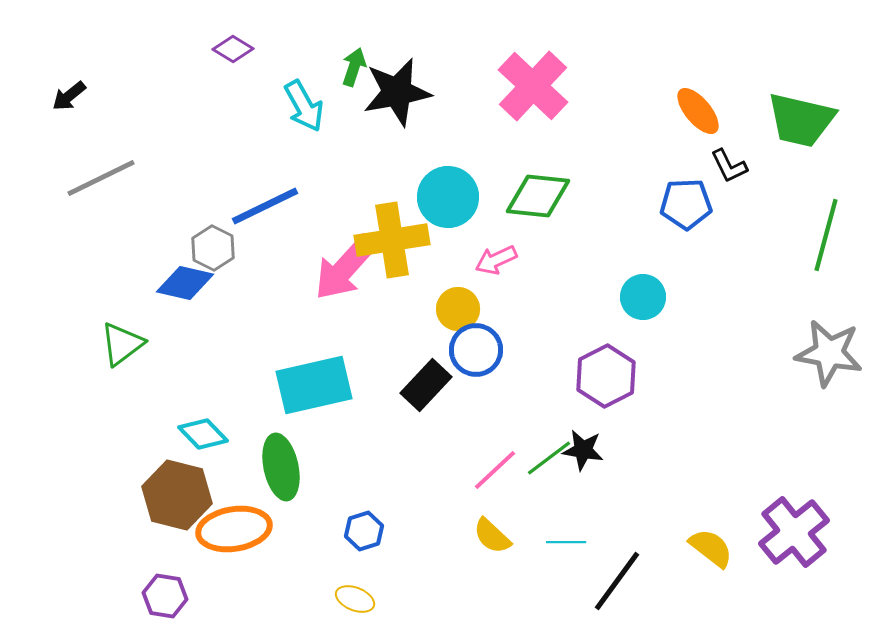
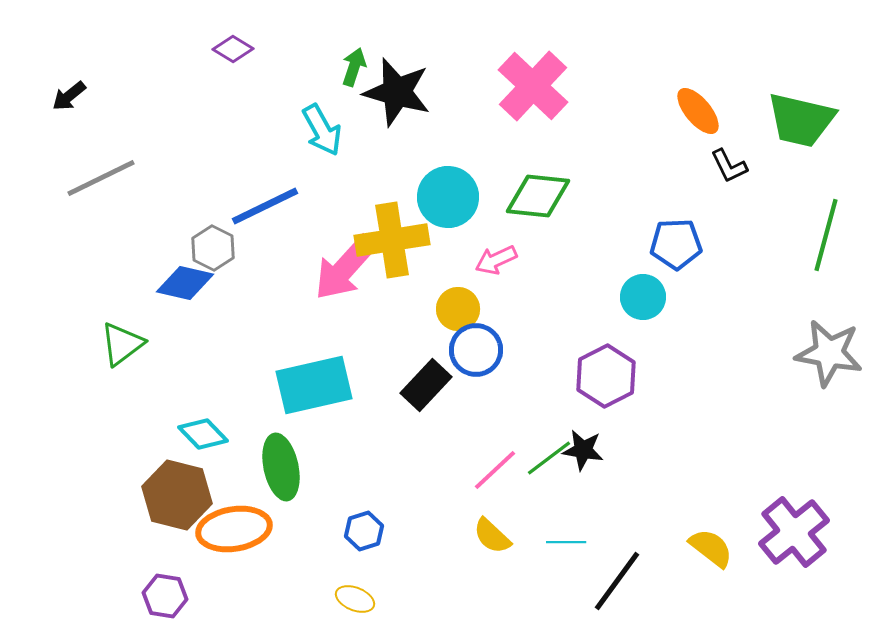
black star at (397, 92): rotated 26 degrees clockwise
cyan arrow at (304, 106): moved 18 px right, 24 px down
blue pentagon at (686, 204): moved 10 px left, 40 px down
